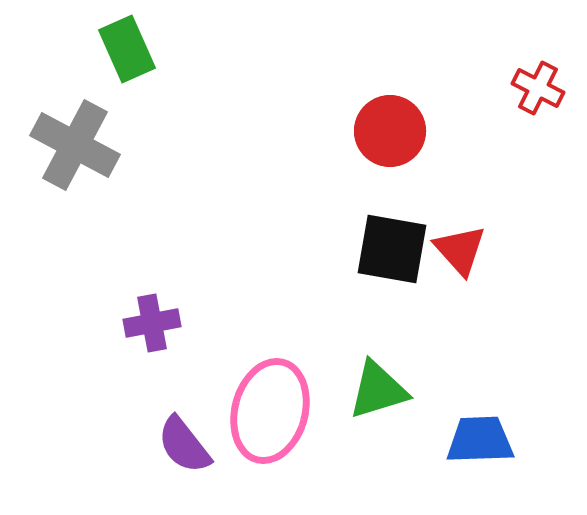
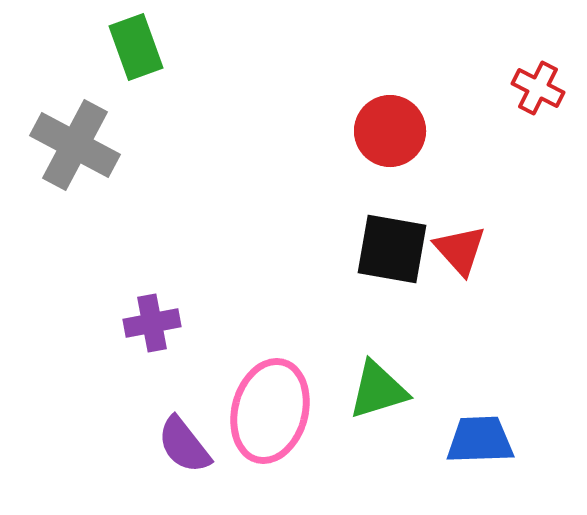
green rectangle: moved 9 px right, 2 px up; rotated 4 degrees clockwise
